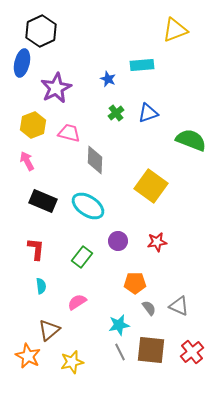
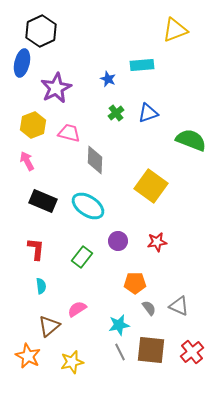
pink semicircle: moved 7 px down
brown triangle: moved 4 px up
